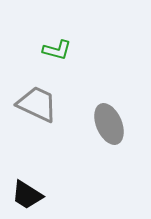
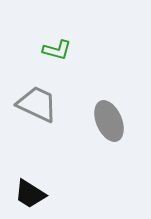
gray ellipse: moved 3 px up
black trapezoid: moved 3 px right, 1 px up
